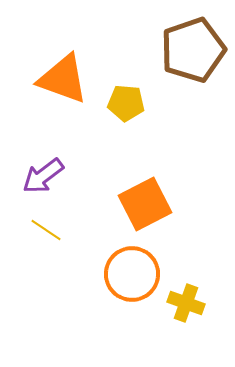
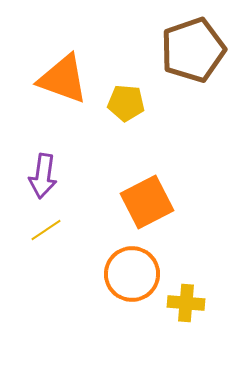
purple arrow: rotated 45 degrees counterclockwise
orange square: moved 2 px right, 2 px up
yellow line: rotated 68 degrees counterclockwise
yellow cross: rotated 15 degrees counterclockwise
